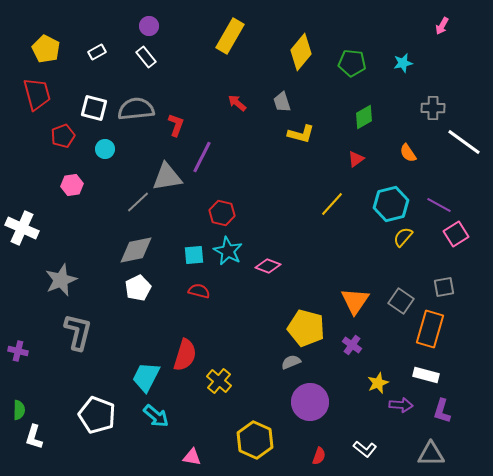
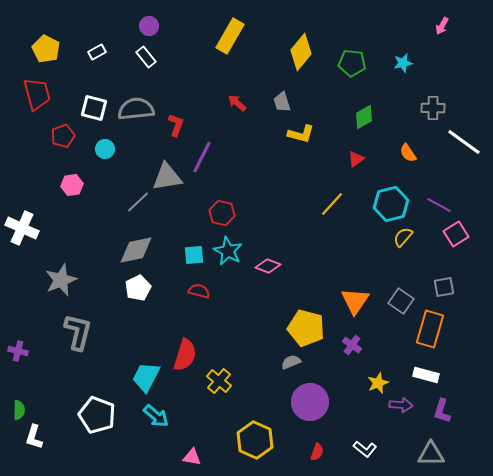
red semicircle at (319, 456): moved 2 px left, 4 px up
